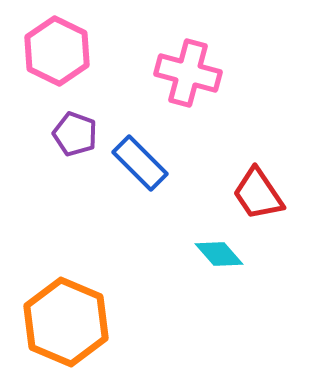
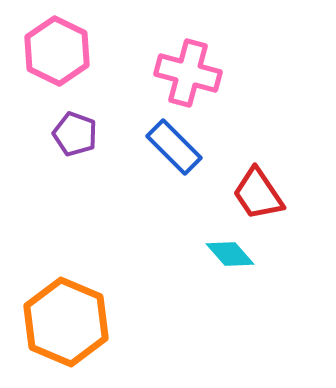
blue rectangle: moved 34 px right, 16 px up
cyan diamond: moved 11 px right
